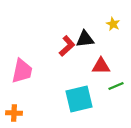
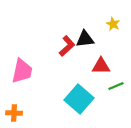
cyan square: rotated 36 degrees counterclockwise
